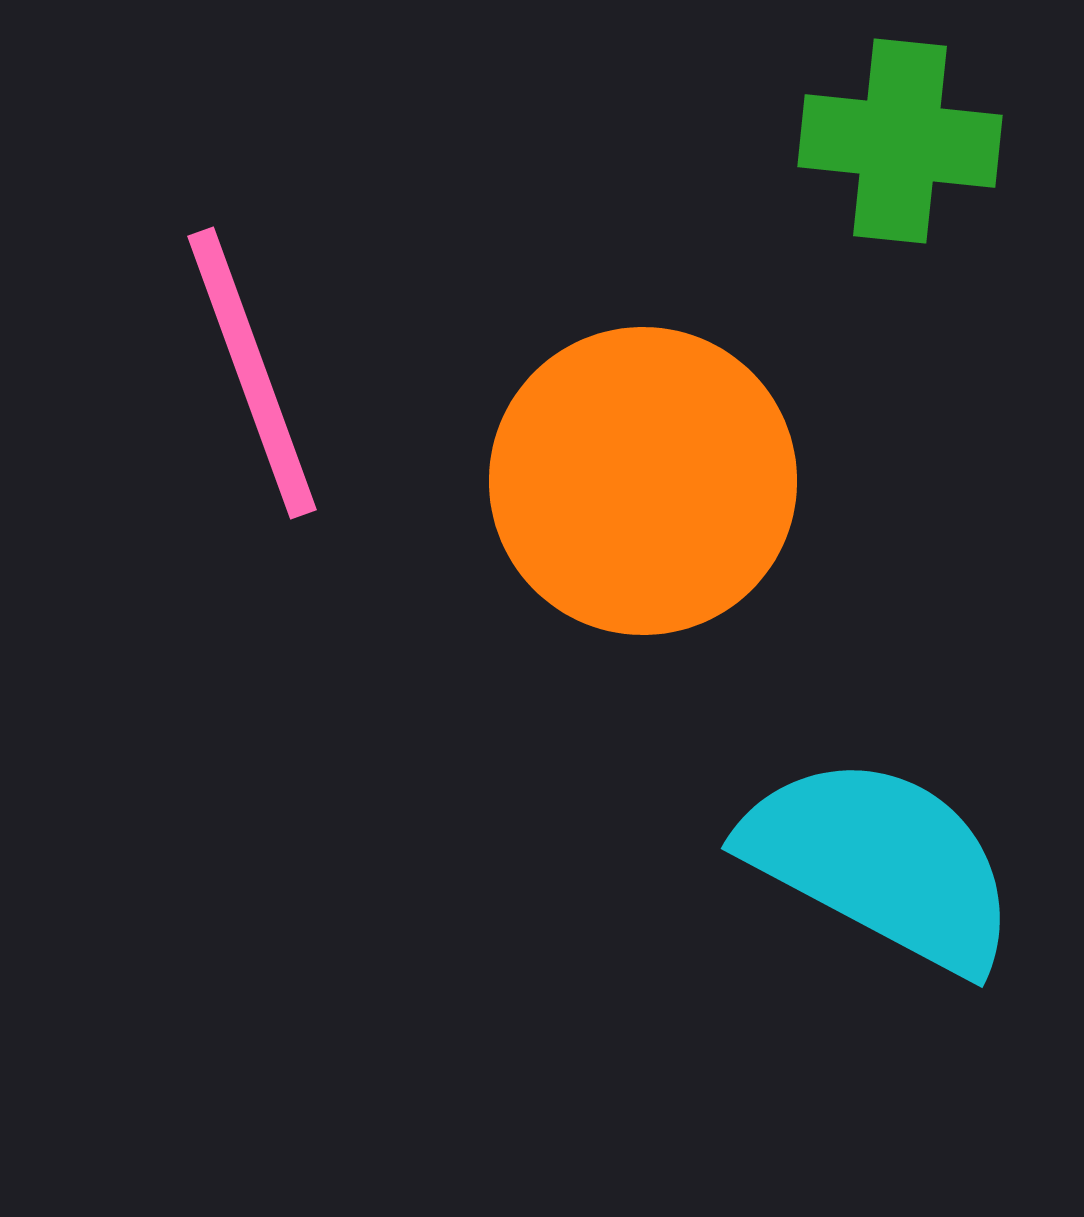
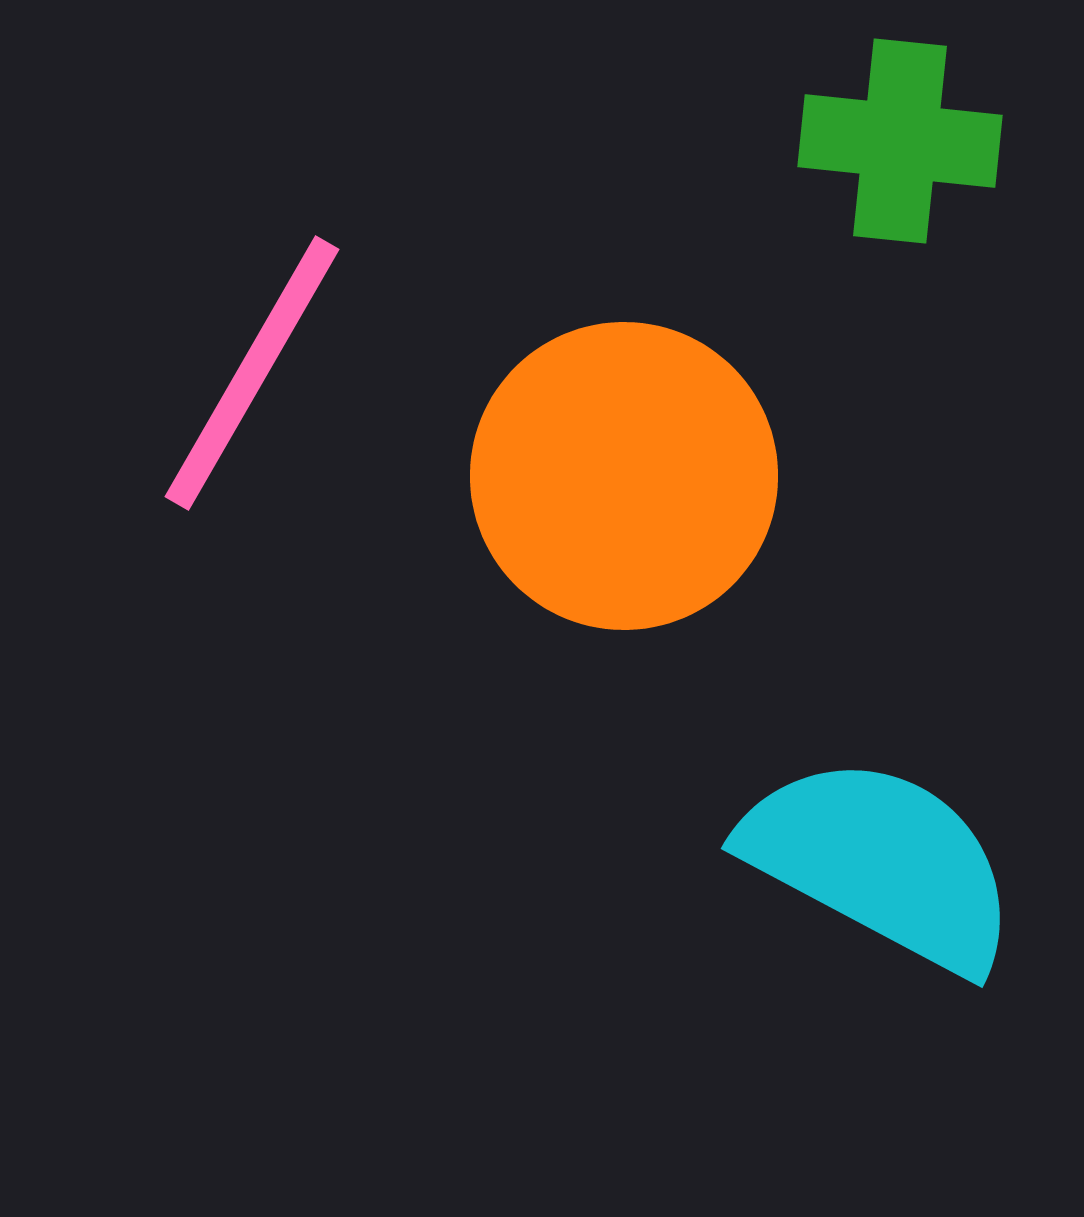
pink line: rotated 50 degrees clockwise
orange circle: moved 19 px left, 5 px up
